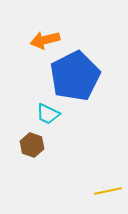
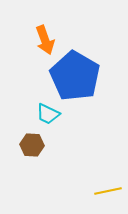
orange arrow: rotated 96 degrees counterclockwise
blue pentagon: rotated 15 degrees counterclockwise
brown hexagon: rotated 15 degrees counterclockwise
